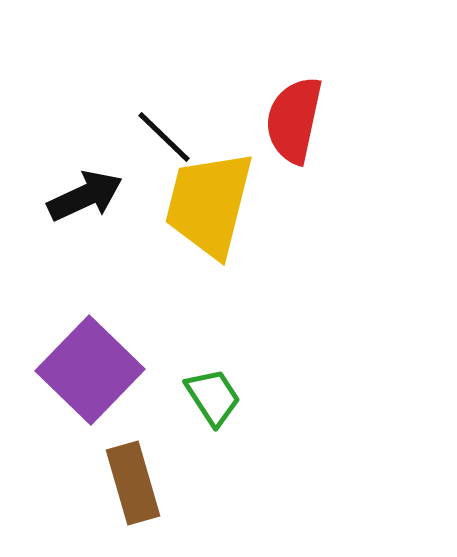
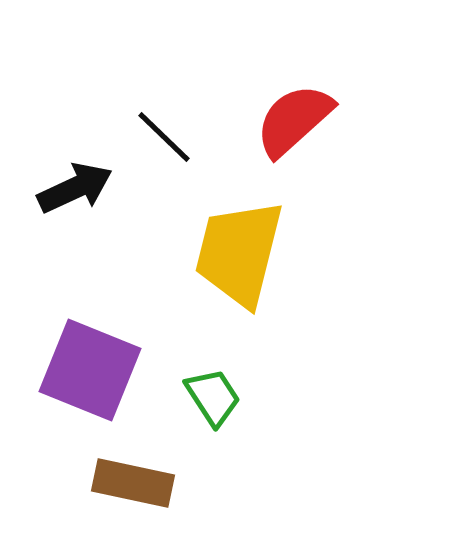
red semicircle: rotated 36 degrees clockwise
black arrow: moved 10 px left, 8 px up
yellow trapezoid: moved 30 px right, 49 px down
purple square: rotated 22 degrees counterclockwise
brown rectangle: rotated 62 degrees counterclockwise
